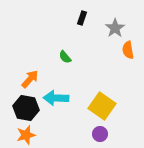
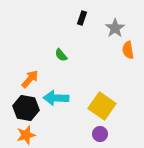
green semicircle: moved 4 px left, 2 px up
